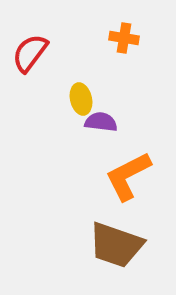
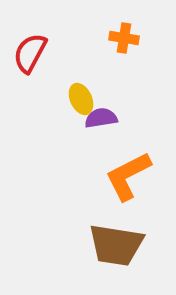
red semicircle: rotated 9 degrees counterclockwise
yellow ellipse: rotated 12 degrees counterclockwise
purple semicircle: moved 4 px up; rotated 16 degrees counterclockwise
brown trapezoid: rotated 10 degrees counterclockwise
